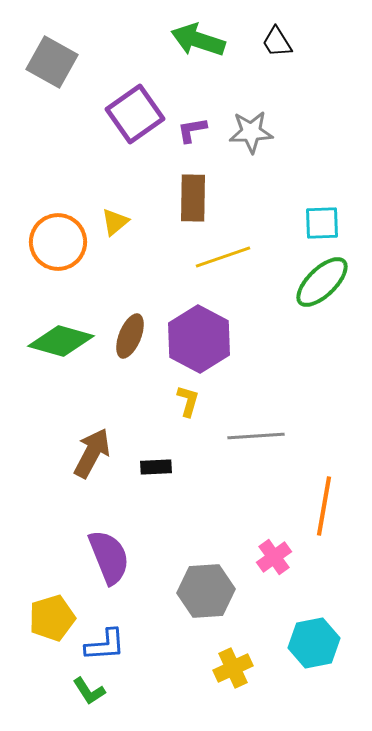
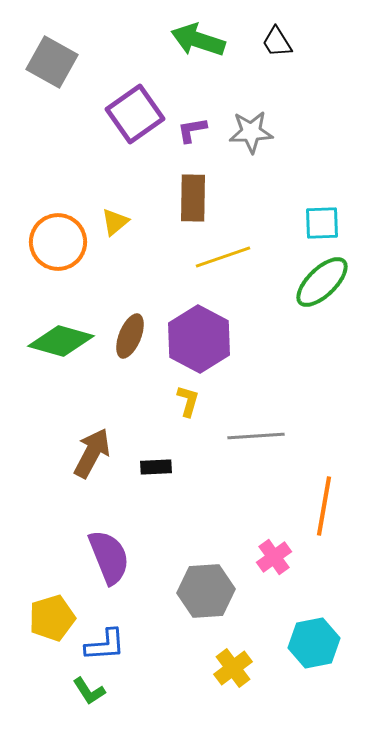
yellow cross: rotated 12 degrees counterclockwise
